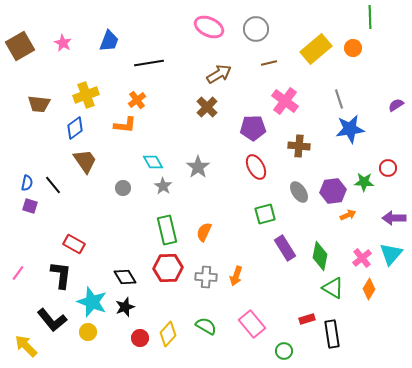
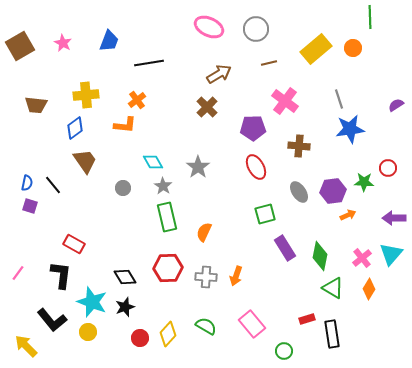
yellow cross at (86, 95): rotated 15 degrees clockwise
brown trapezoid at (39, 104): moved 3 px left, 1 px down
green rectangle at (167, 230): moved 13 px up
